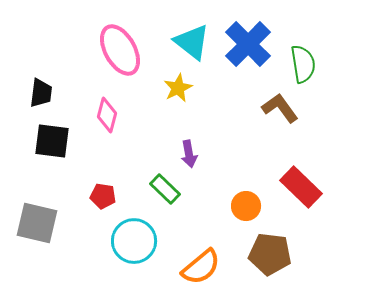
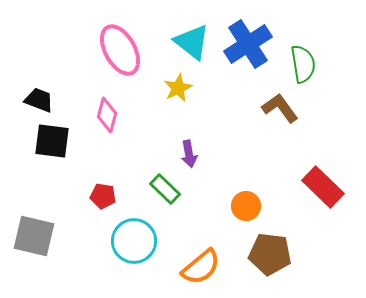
blue cross: rotated 12 degrees clockwise
black trapezoid: moved 2 px left, 7 px down; rotated 76 degrees counterclockwise
red rectangle: moved 22 px right
gray square: moved 3 px left, 13 px down
